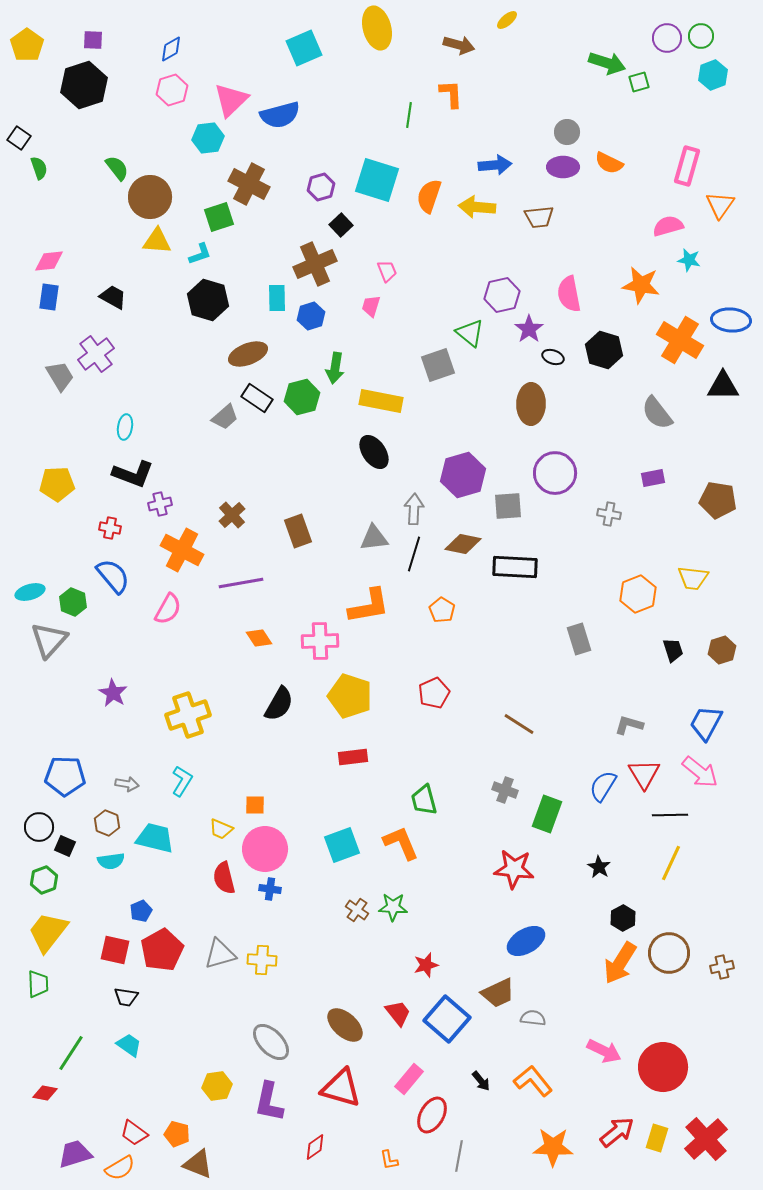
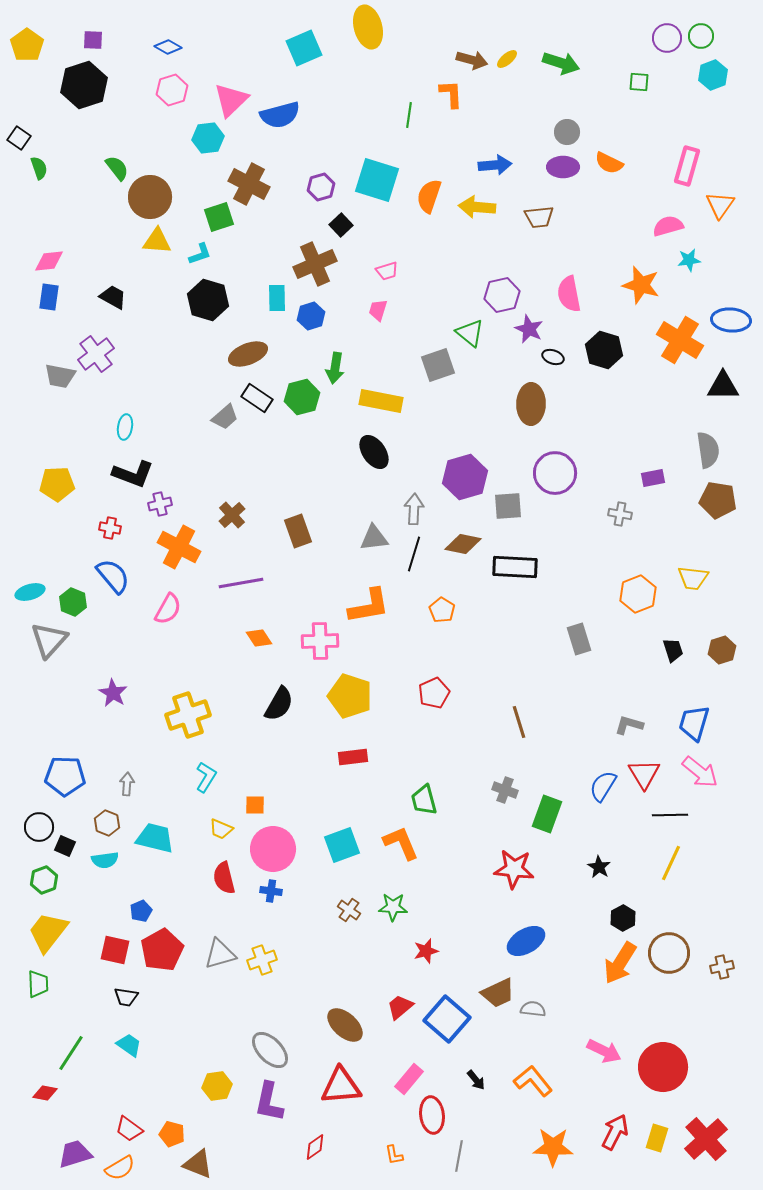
yellow ellipse at (507, 20): moved 39 px down
yellow ellipse at (377, 28): moved 9 px left, 1 px up
brown arrow at (459, 45): moved 13 px right, 15 px down
blue diamond at (171, 49): moved 3 px left, 2 px up; rotated 60 degrees clockwise
green arrow at (607, 63): moved 46 px left
green square at (639, 82): rotated 20 degrees clockwise
cyan star at (689, 260): rotated 20 degrees counterclockwise
pink trapezoid at (387, 271): rotated 95 degrees clockwise
orange star at (641, 285): rotated 6 degrees clockwise
pink trapezoid at (371, 306): moved 7 px right, 4 px down
purple star at (529, 329): rotated 12 degrees counterclockwise
gray trapezoid at (60, 376): rotated 132 degrees clockwise
gray semicircle at (657, 413): moved 51 px right, 37 px down; rotated 150 degrees counterclockwise
purple hexagon at (463, 475): moved 2 px right, 2 px down
gray cross at (609, 514): moved 11 px right
orange cross at (182, 550): moved 3 px left, 3 px up
blue trapezoid at (706, 723): moved 12 px left; rotated 12 degrees counterclockwise
brown line at (519, 724): moved 2 px up; rotated 40 degrees clockwise
cyan L-shape at (182, 781): moved 24 px right, 4 px up
gray arrow at (127, 784): rotated 95 degrees counterclockwise
pink circle at (265, 849): moved 8 px right
cyan semicircle at (111, 861): moved 6 px left, 1 px up
blue cross at (270, 889): moved 1 px right, 2 px down
brown cross at (357, 910): moved 8 px left
yellow cross at (262, 960): rotated 24 degrees counterclockwise
red star at (426, 965): moved 14 px up
red trapezoid at (398, 1013): moved 2 px right, 6 px up; rotated 92 degrees counterclockwise
gray semicircle at (533, 1018): moved 9 px up
gray ellipse at (271, 1042): moved 1 px left, 8 px down
black arrow at (481, 1081): moved 5 px left, 1 px up
red triangle at (341, 1088): moved 2 px up; rotated 21 degrees counterclockwise
red ellipse at (432, 1115): rotated 36 degrees counterclockwise
red arrow at (617, 1132): moved 2 px left; rotated 24 degrees counterclockwise
red trapezoid at (134, 1133): moved 5 px left, 4 px up
orange pentagon at (177, 1134): moved 5 px left
orange L-shape at (389, 1160): moved 5 px right, 5 px up
